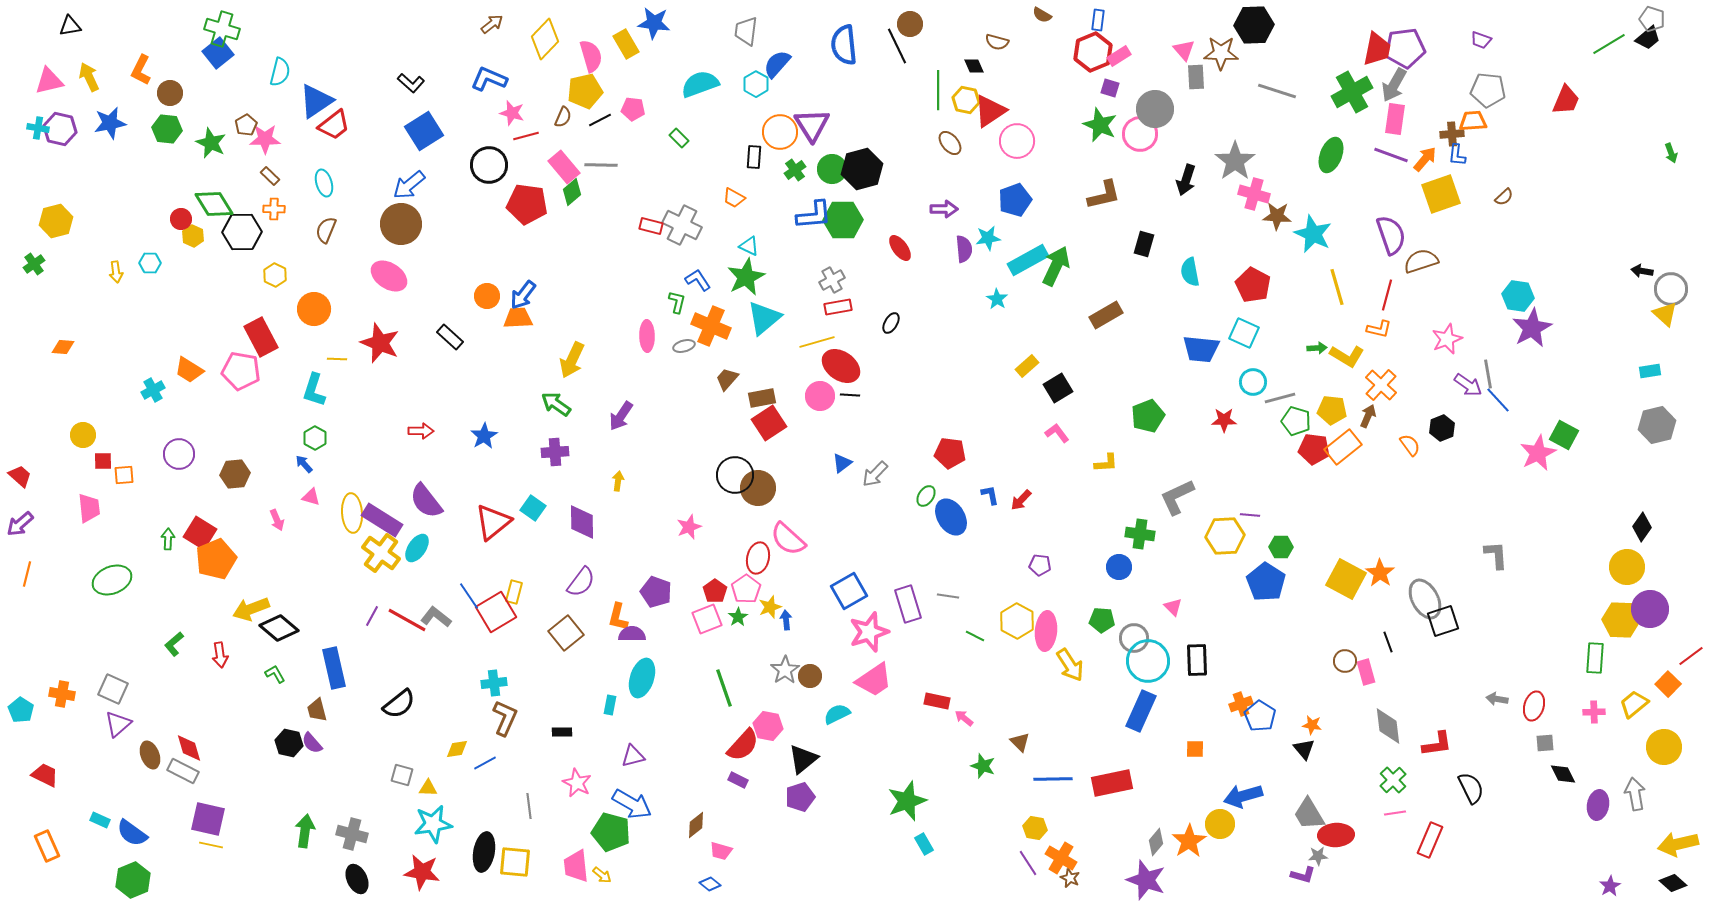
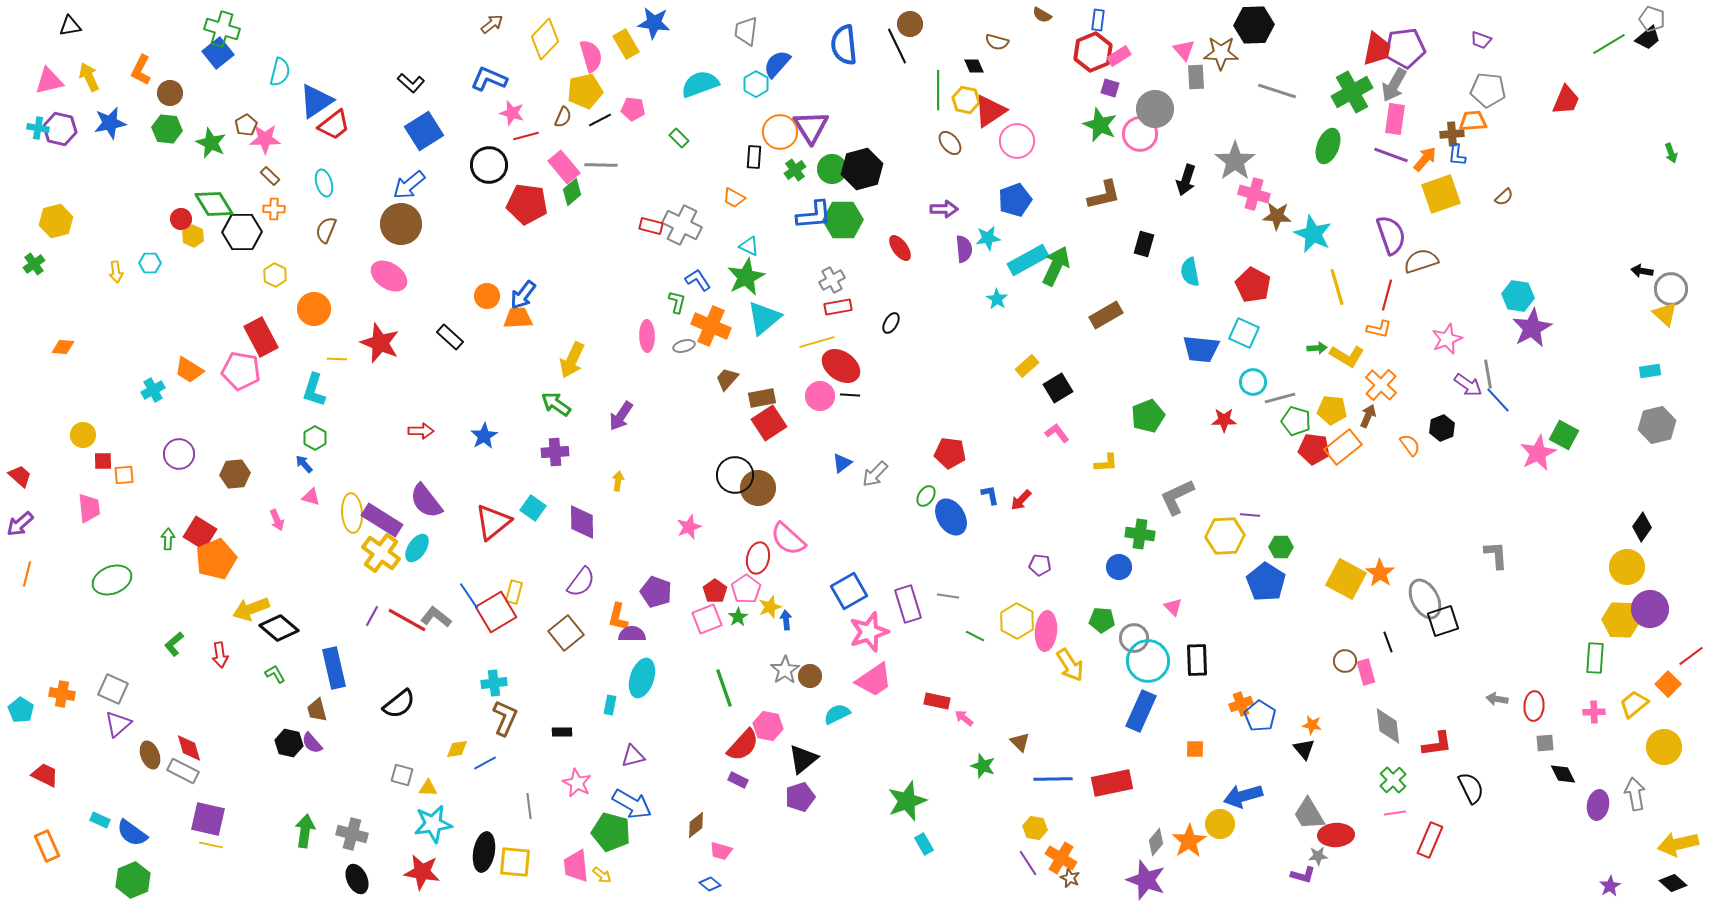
purple triangle at (812, 125): moved 1 px left, 2 px down
green ellipse at (1331, 155): moved 3 px left, 9 px up
red ellipse at (1534, 706): rotated 12 degrees counterclockwise
